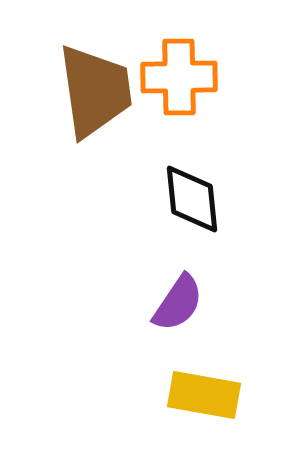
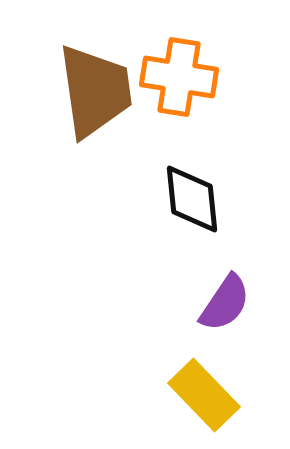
orange cross: rotated 10 degrees clockwise
purple semicircle: moved 47 px right
yellow rectangle: rotated 36 degrees clockwise
